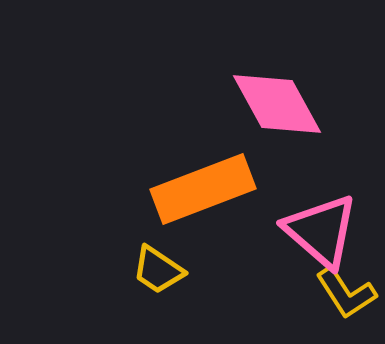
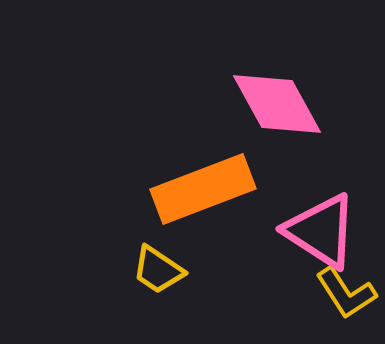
pink triangle: rotated 8 degrees counterclockwise
